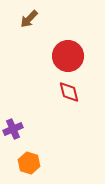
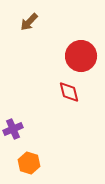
brown arrow: moved 3 px down
red circle: moved 13 px right
